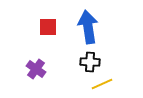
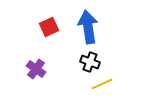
red square: moved 1 px right; rotated 24 degrees counterclockwise
black cross: rotated 18 degrees clockwise
